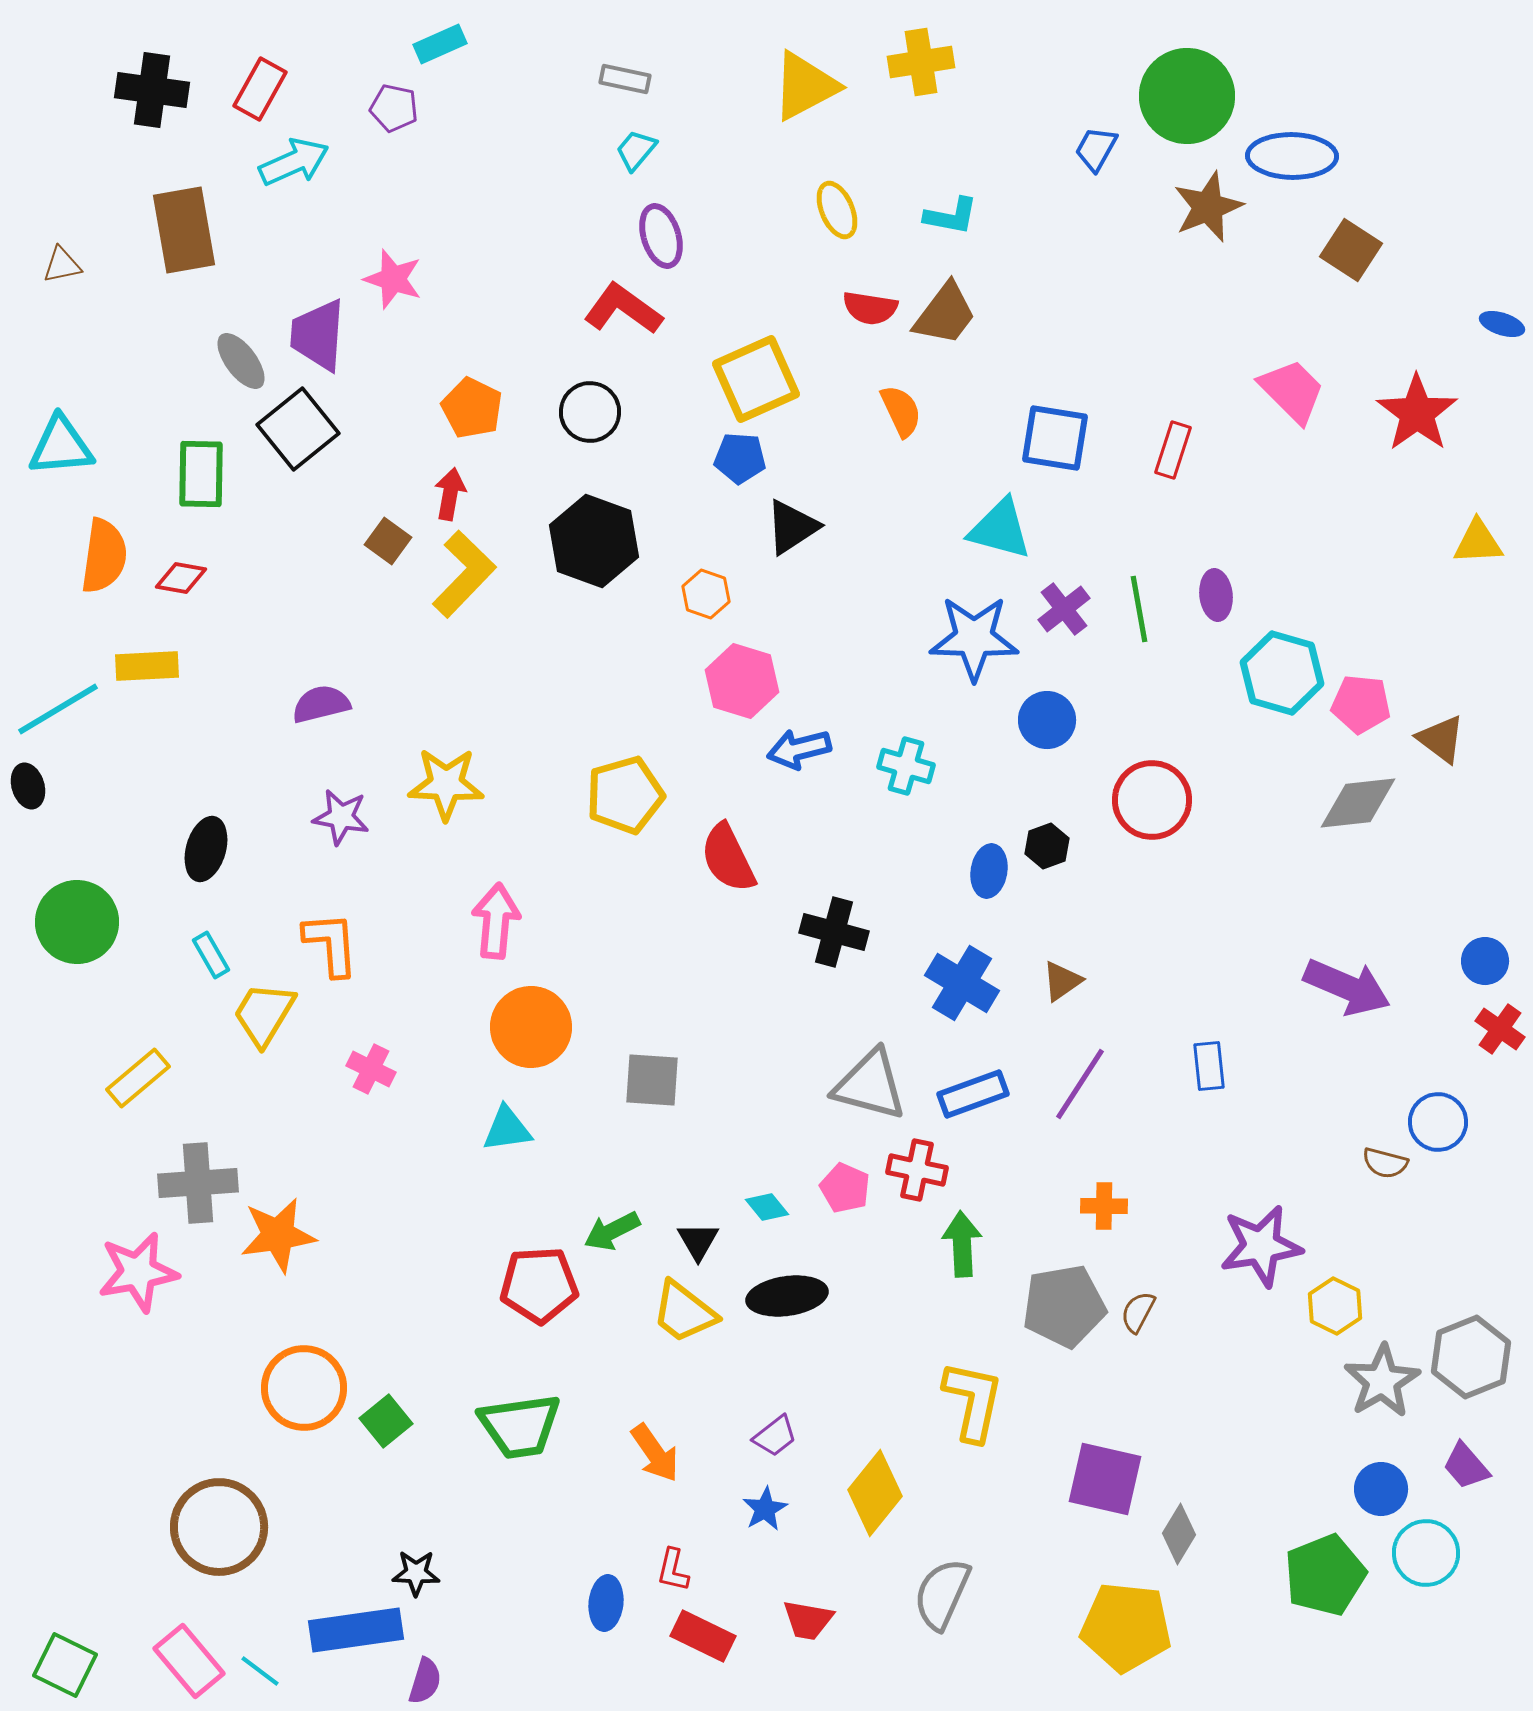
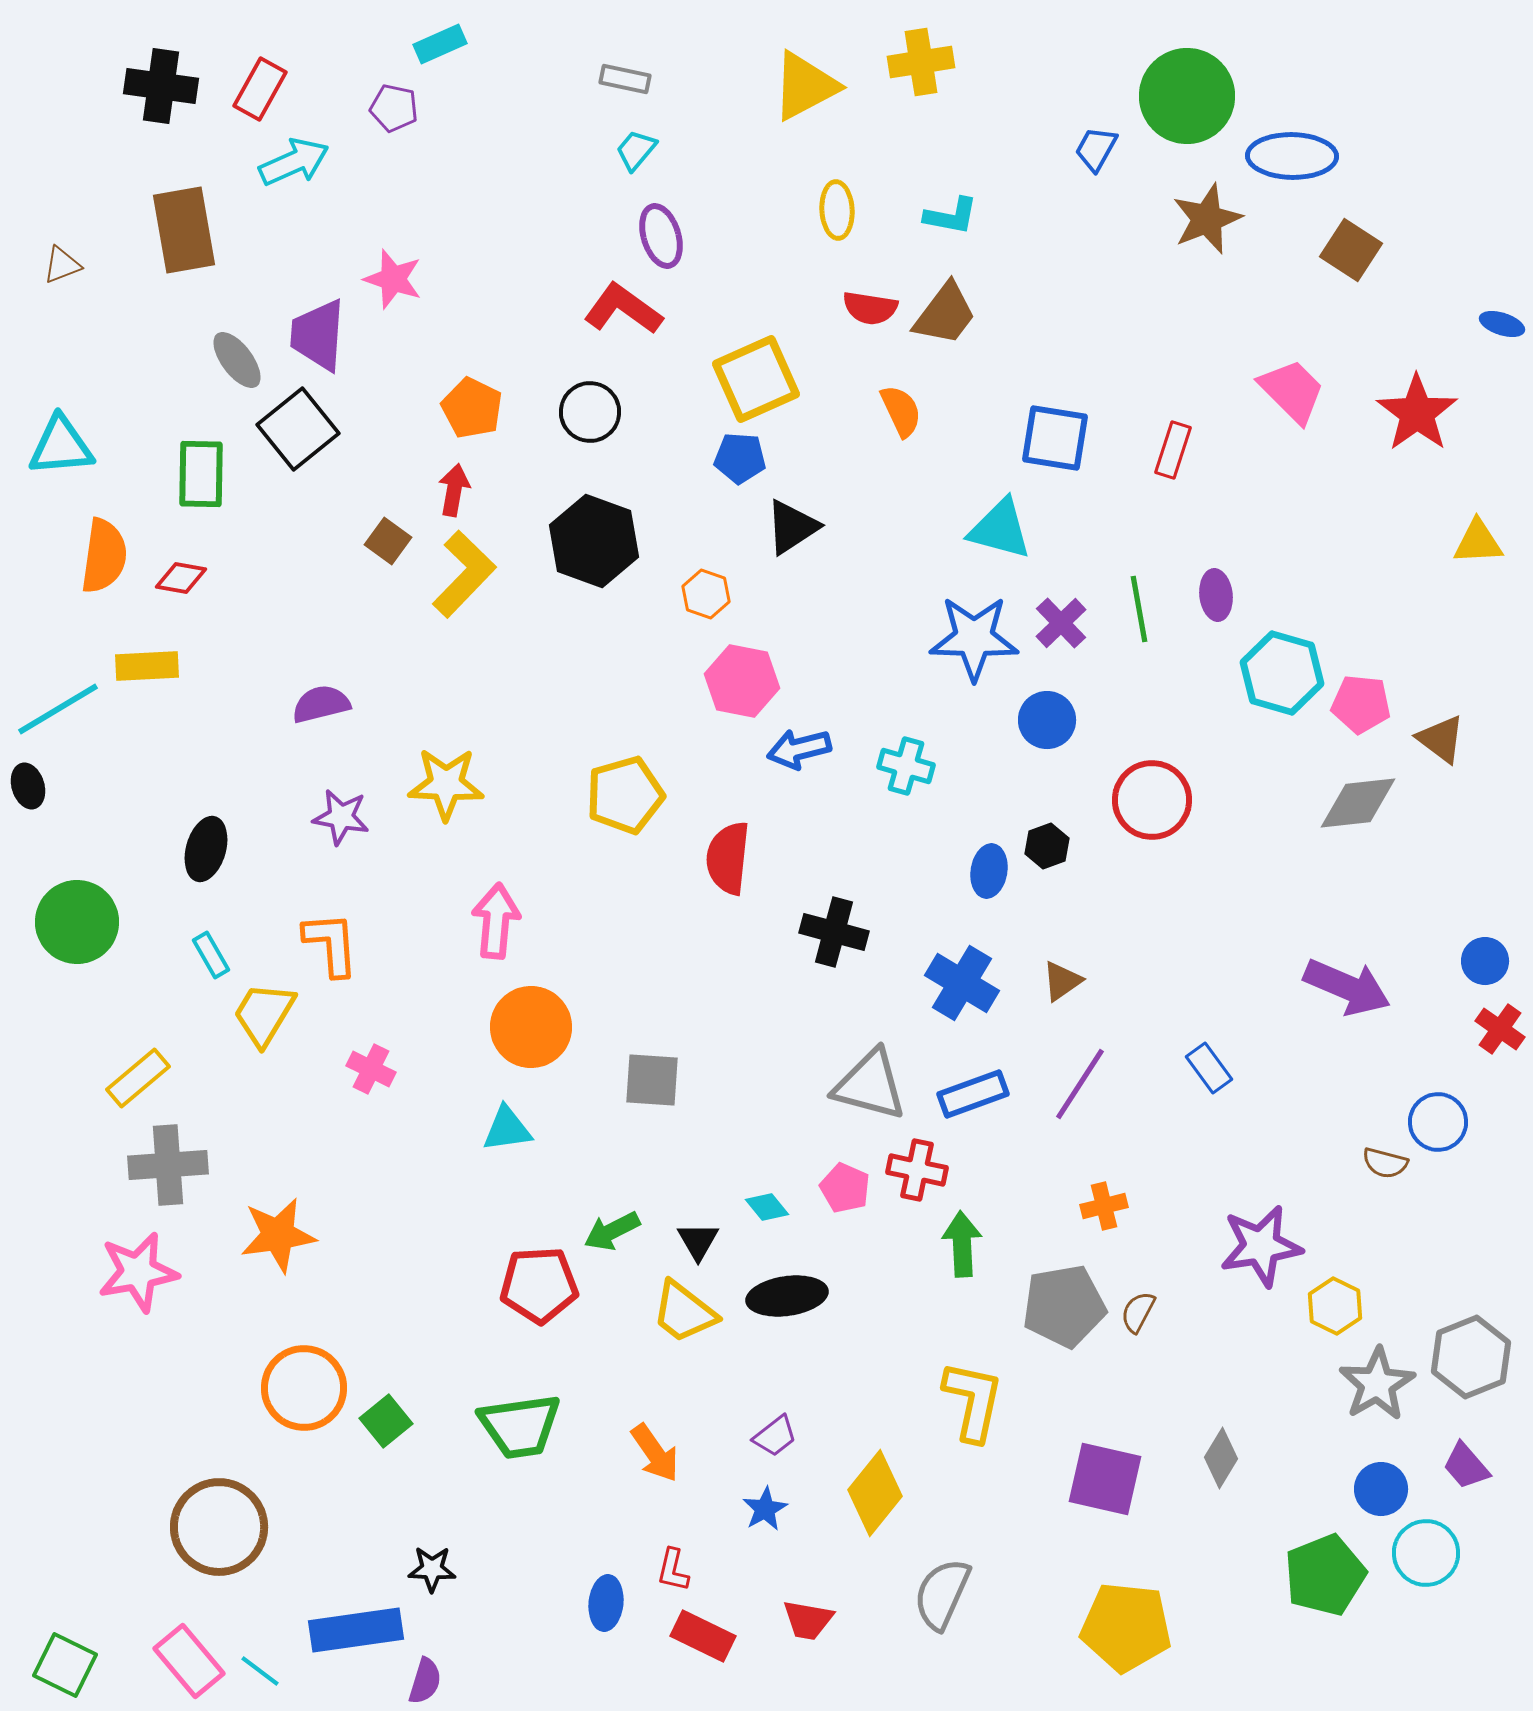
black cross at (152, 90): moved 9 px right, 4 px up
brown star at (1208, 207): moved 1 px left, 12 px down
yellow ellipse at (837, 210): rotated 20 degrees clockwise
brown triangle at (62, 265): rotated 9 degrees counterclockwise
gray ellipse at (241, 361): moved 4 px left, 1 px up
red arrow at (450, 494): moved 4 px right, 4 px up
purple cross at (1064, 609): moved 3 px left, 14 px down; rotated 6 degrees counterclockwise
pink hexagon at (742, 681): rotated 6 degrees counterclockwise
red semicircle at (728, 858): rotated 32 degrees clockwise
blue rectangle at (1209, 1066): moved 2 px down; rotated 30 degrees counterclockwise
gray cross at (198, 1183): moved 30 px left, 18 px up
orange cross at (1104, 1206): rotated 15 degrees counterclockwise
gray star at (1382, 1381): moved 5 px left, 3 px down
gray diamond at (1179, 1534): moved 42 px right, 76 px up
black star at (416, 1573): moved 16 px right, 4 px up
